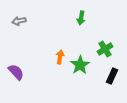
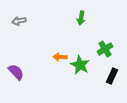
orange arrow: rotated 96 degrees counterclockwise
green star: rotated 12 degrees counterclockwise
